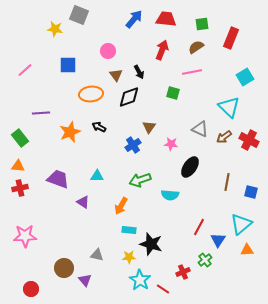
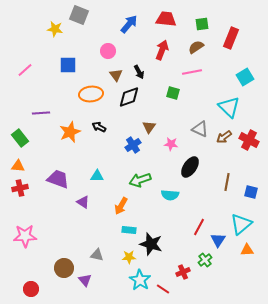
blue arrow at (134, 19): moved 5 px left, 5 px down
